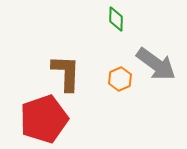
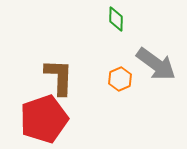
brown L-shape: moved 7 px left, 4 px down
